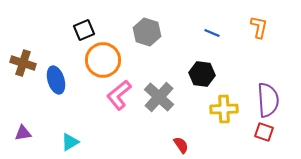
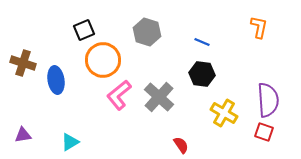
blue line: moved 10 px left, 9 px down
blue ellipse: rotated 8 degrees clockwise
yellow cross: moved 4 px down; rotated 32 degrees clockwise
purple triangle: moved 2 px down
